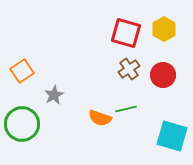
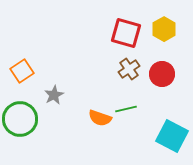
red circle: moved 1 px left, 1 px up
green circle: moved 2 px left, 5 px up
cyan square: rotated 12 degrees clockwise
